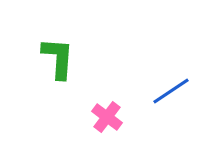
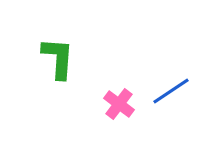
pink cross: moved 12 px right, 13 px up
